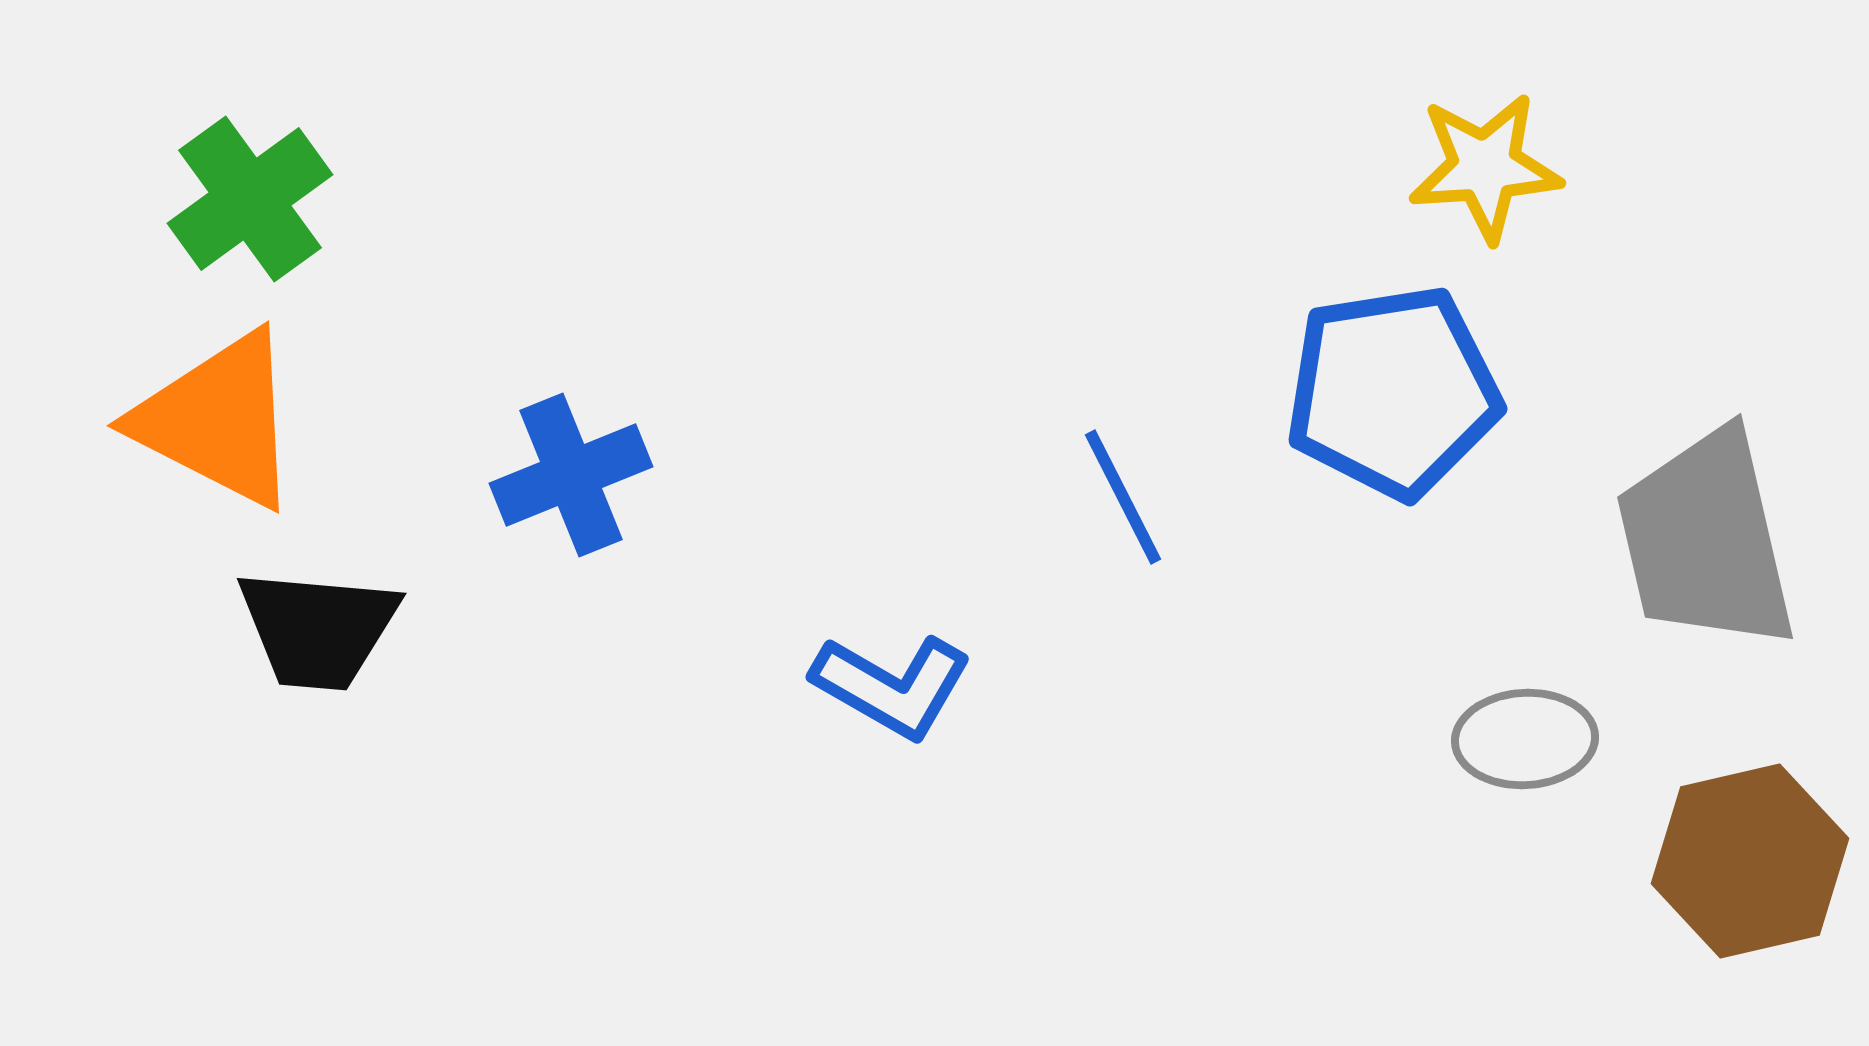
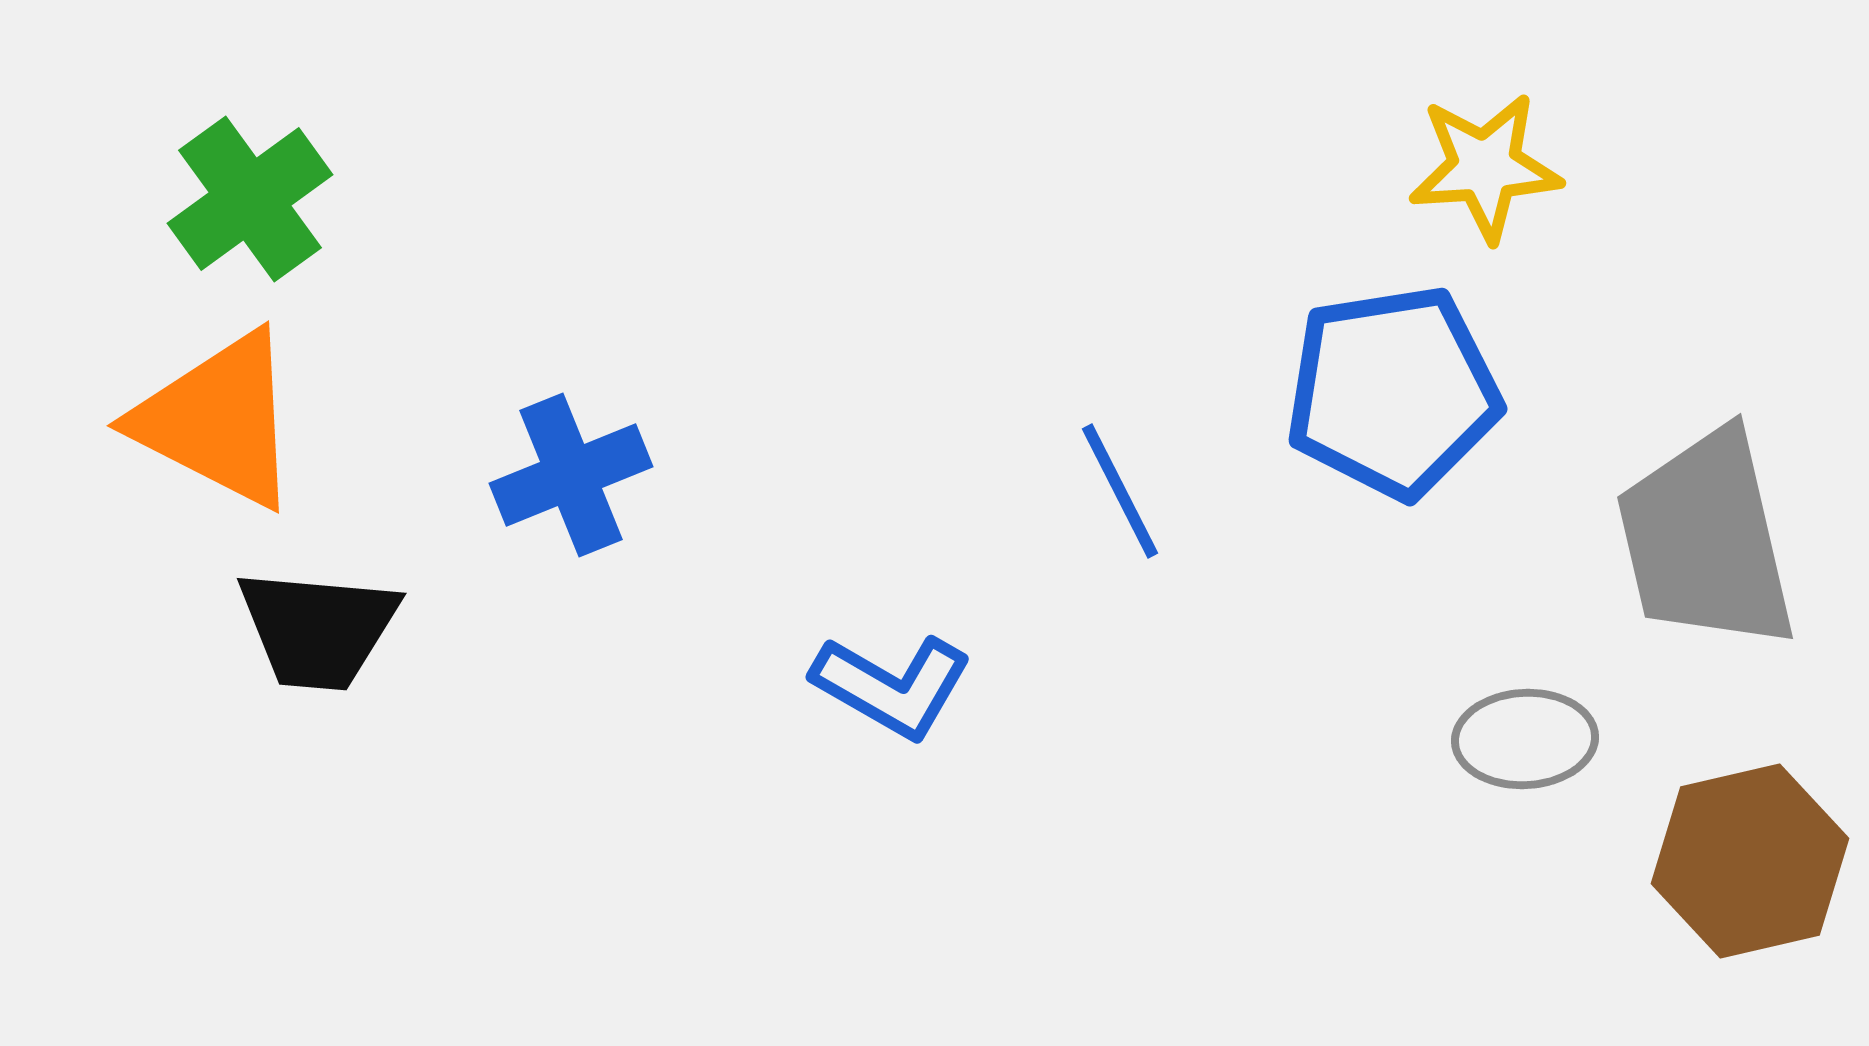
blue line: moved 3 px left, 6 px up
